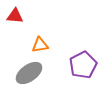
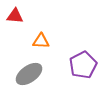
orange triangle: moved 1 px right, 4 px up; rotated 12 degrees clockwise
gray ellipse: moved 1 px down
